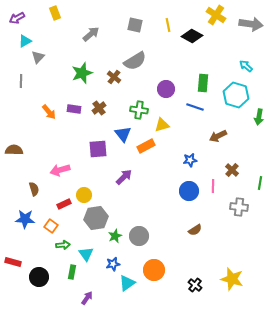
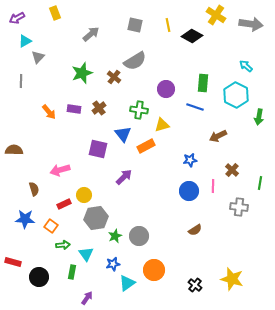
cyan hexagon at (236, 95): rotated 10 degrees clockwise
purple square at (98, 149): rotated 18 degrees clockwise
